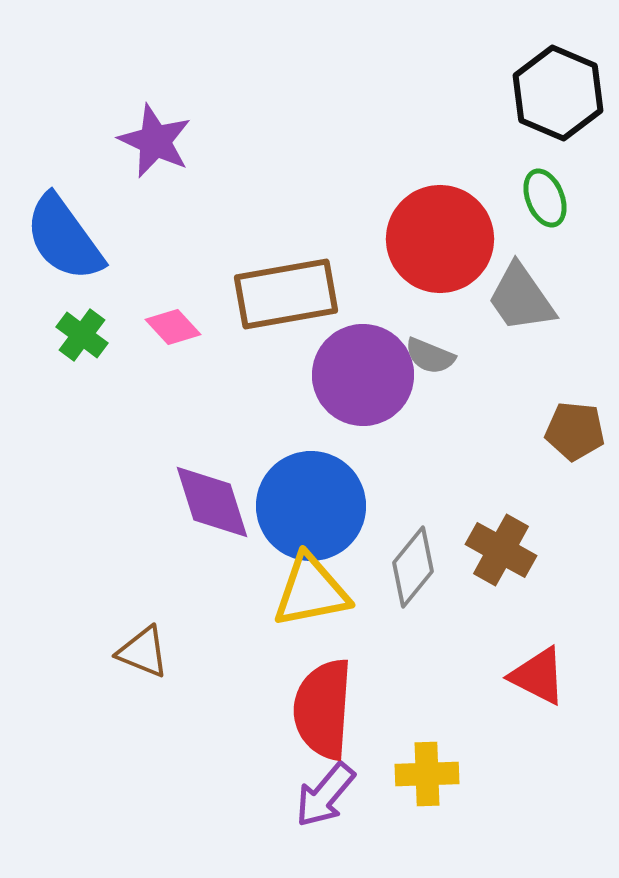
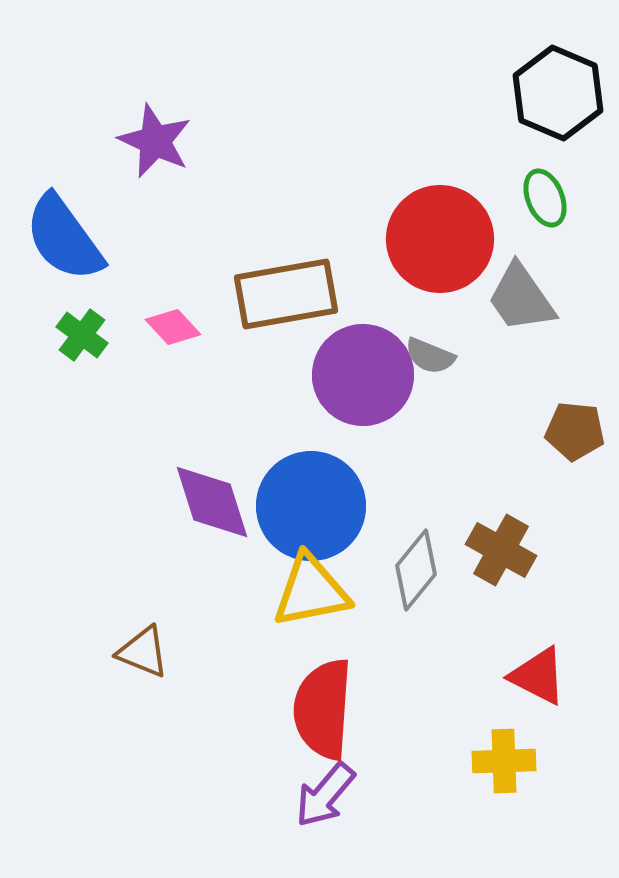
gray diamond: moved 3 px right, 3 px down
yellow cross: moved 77 px right, 13 px up
